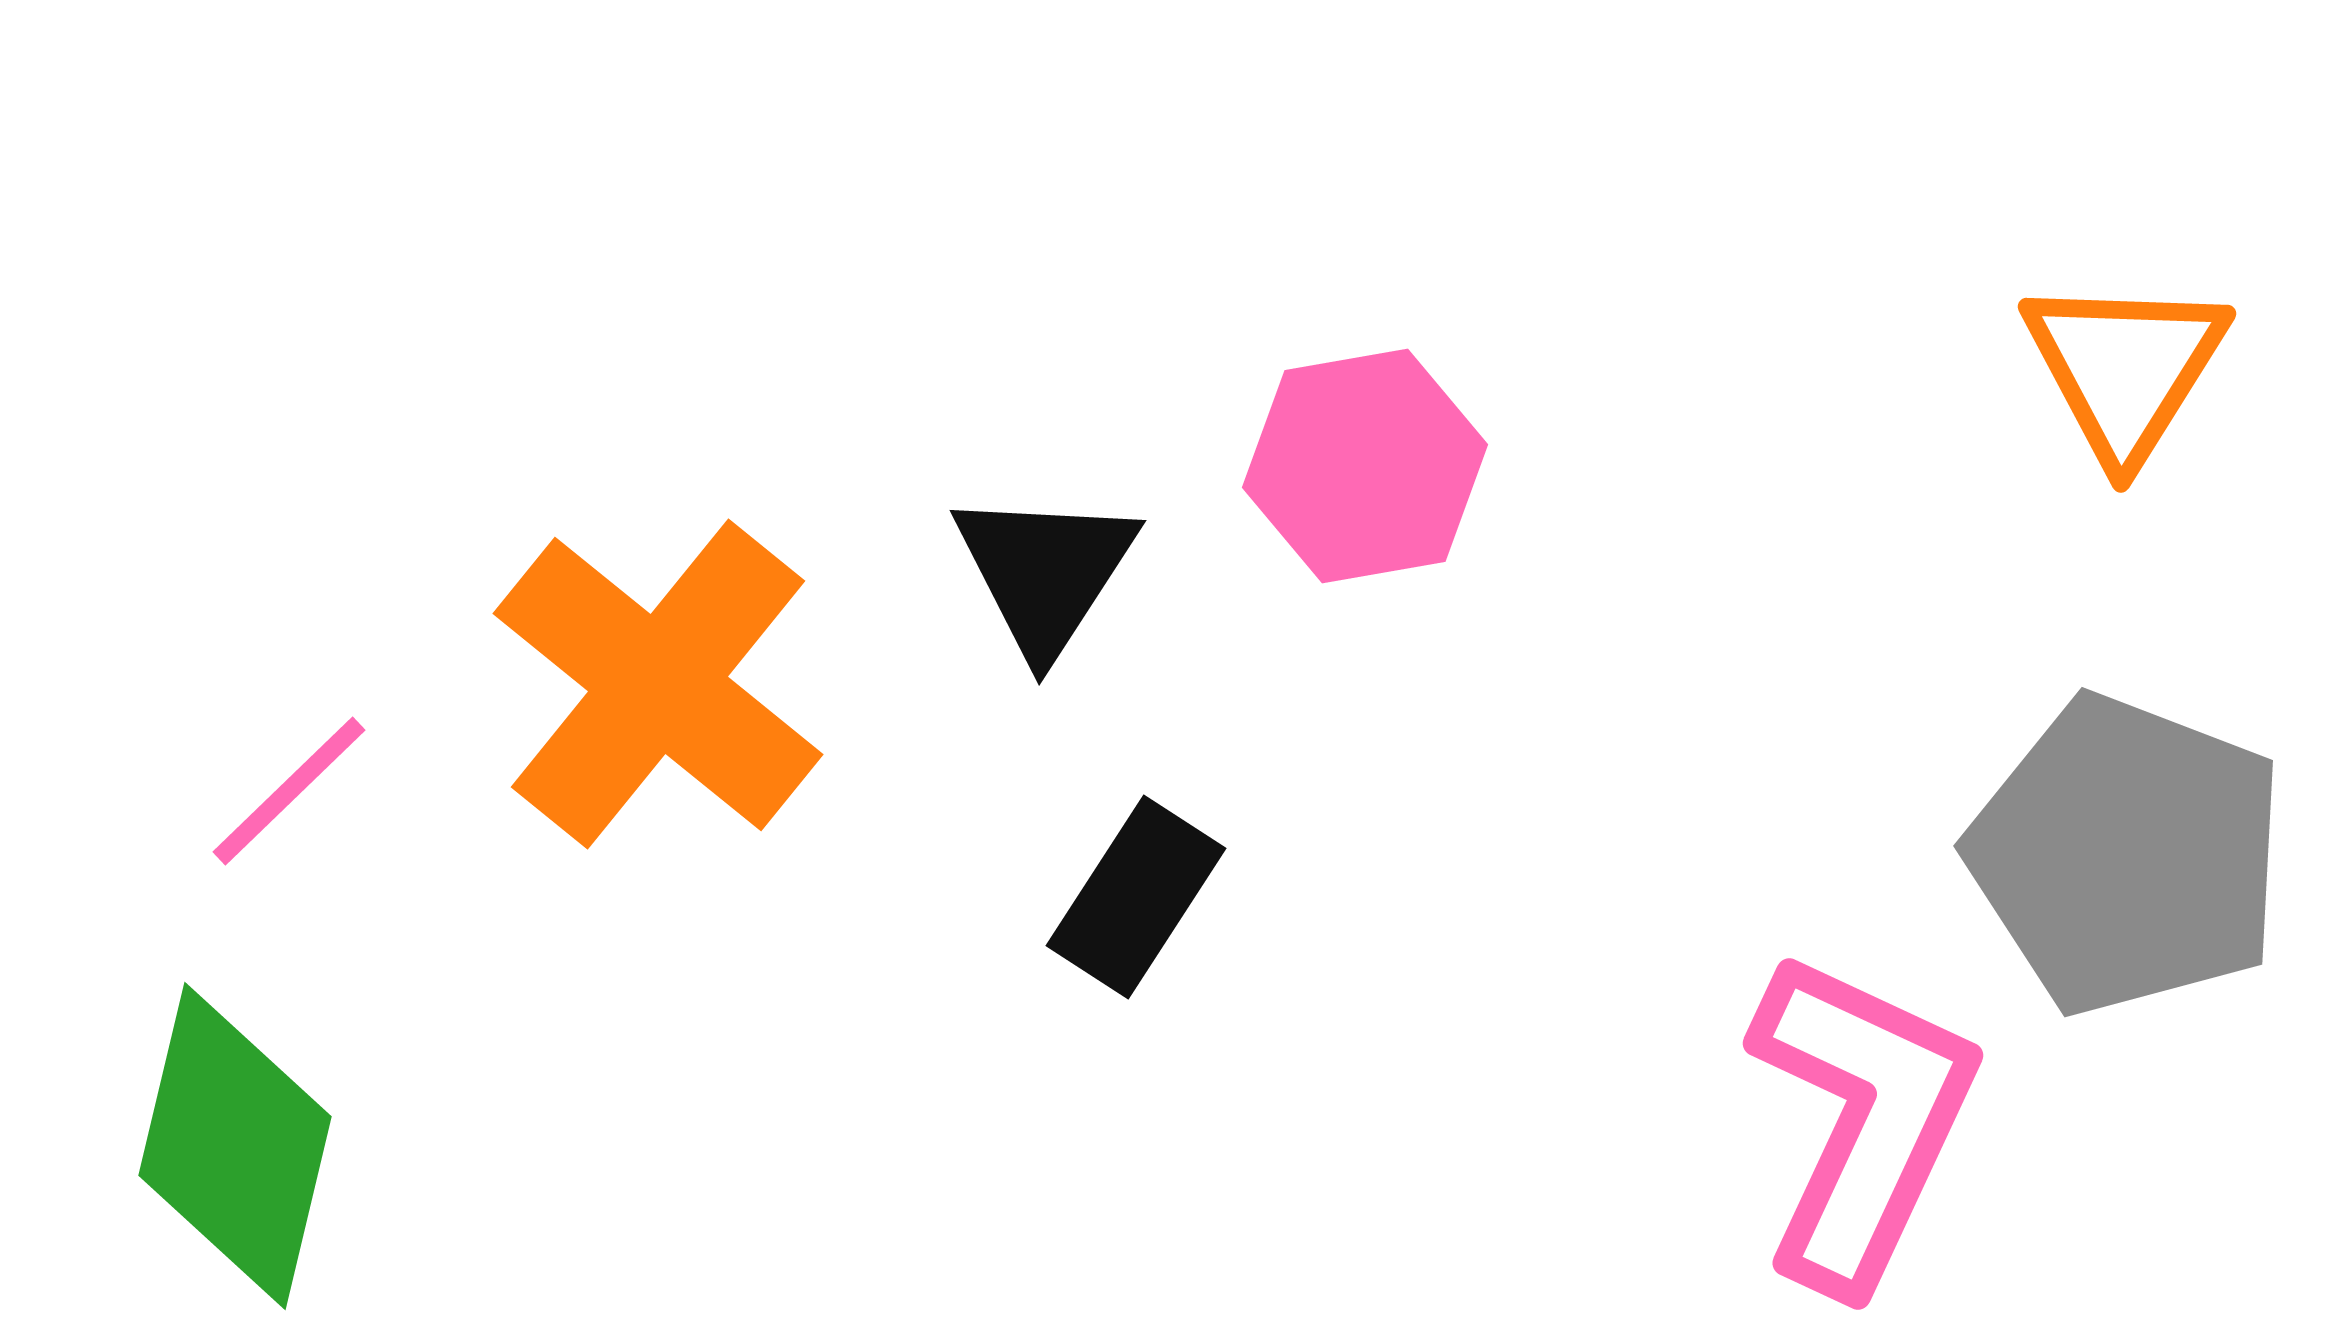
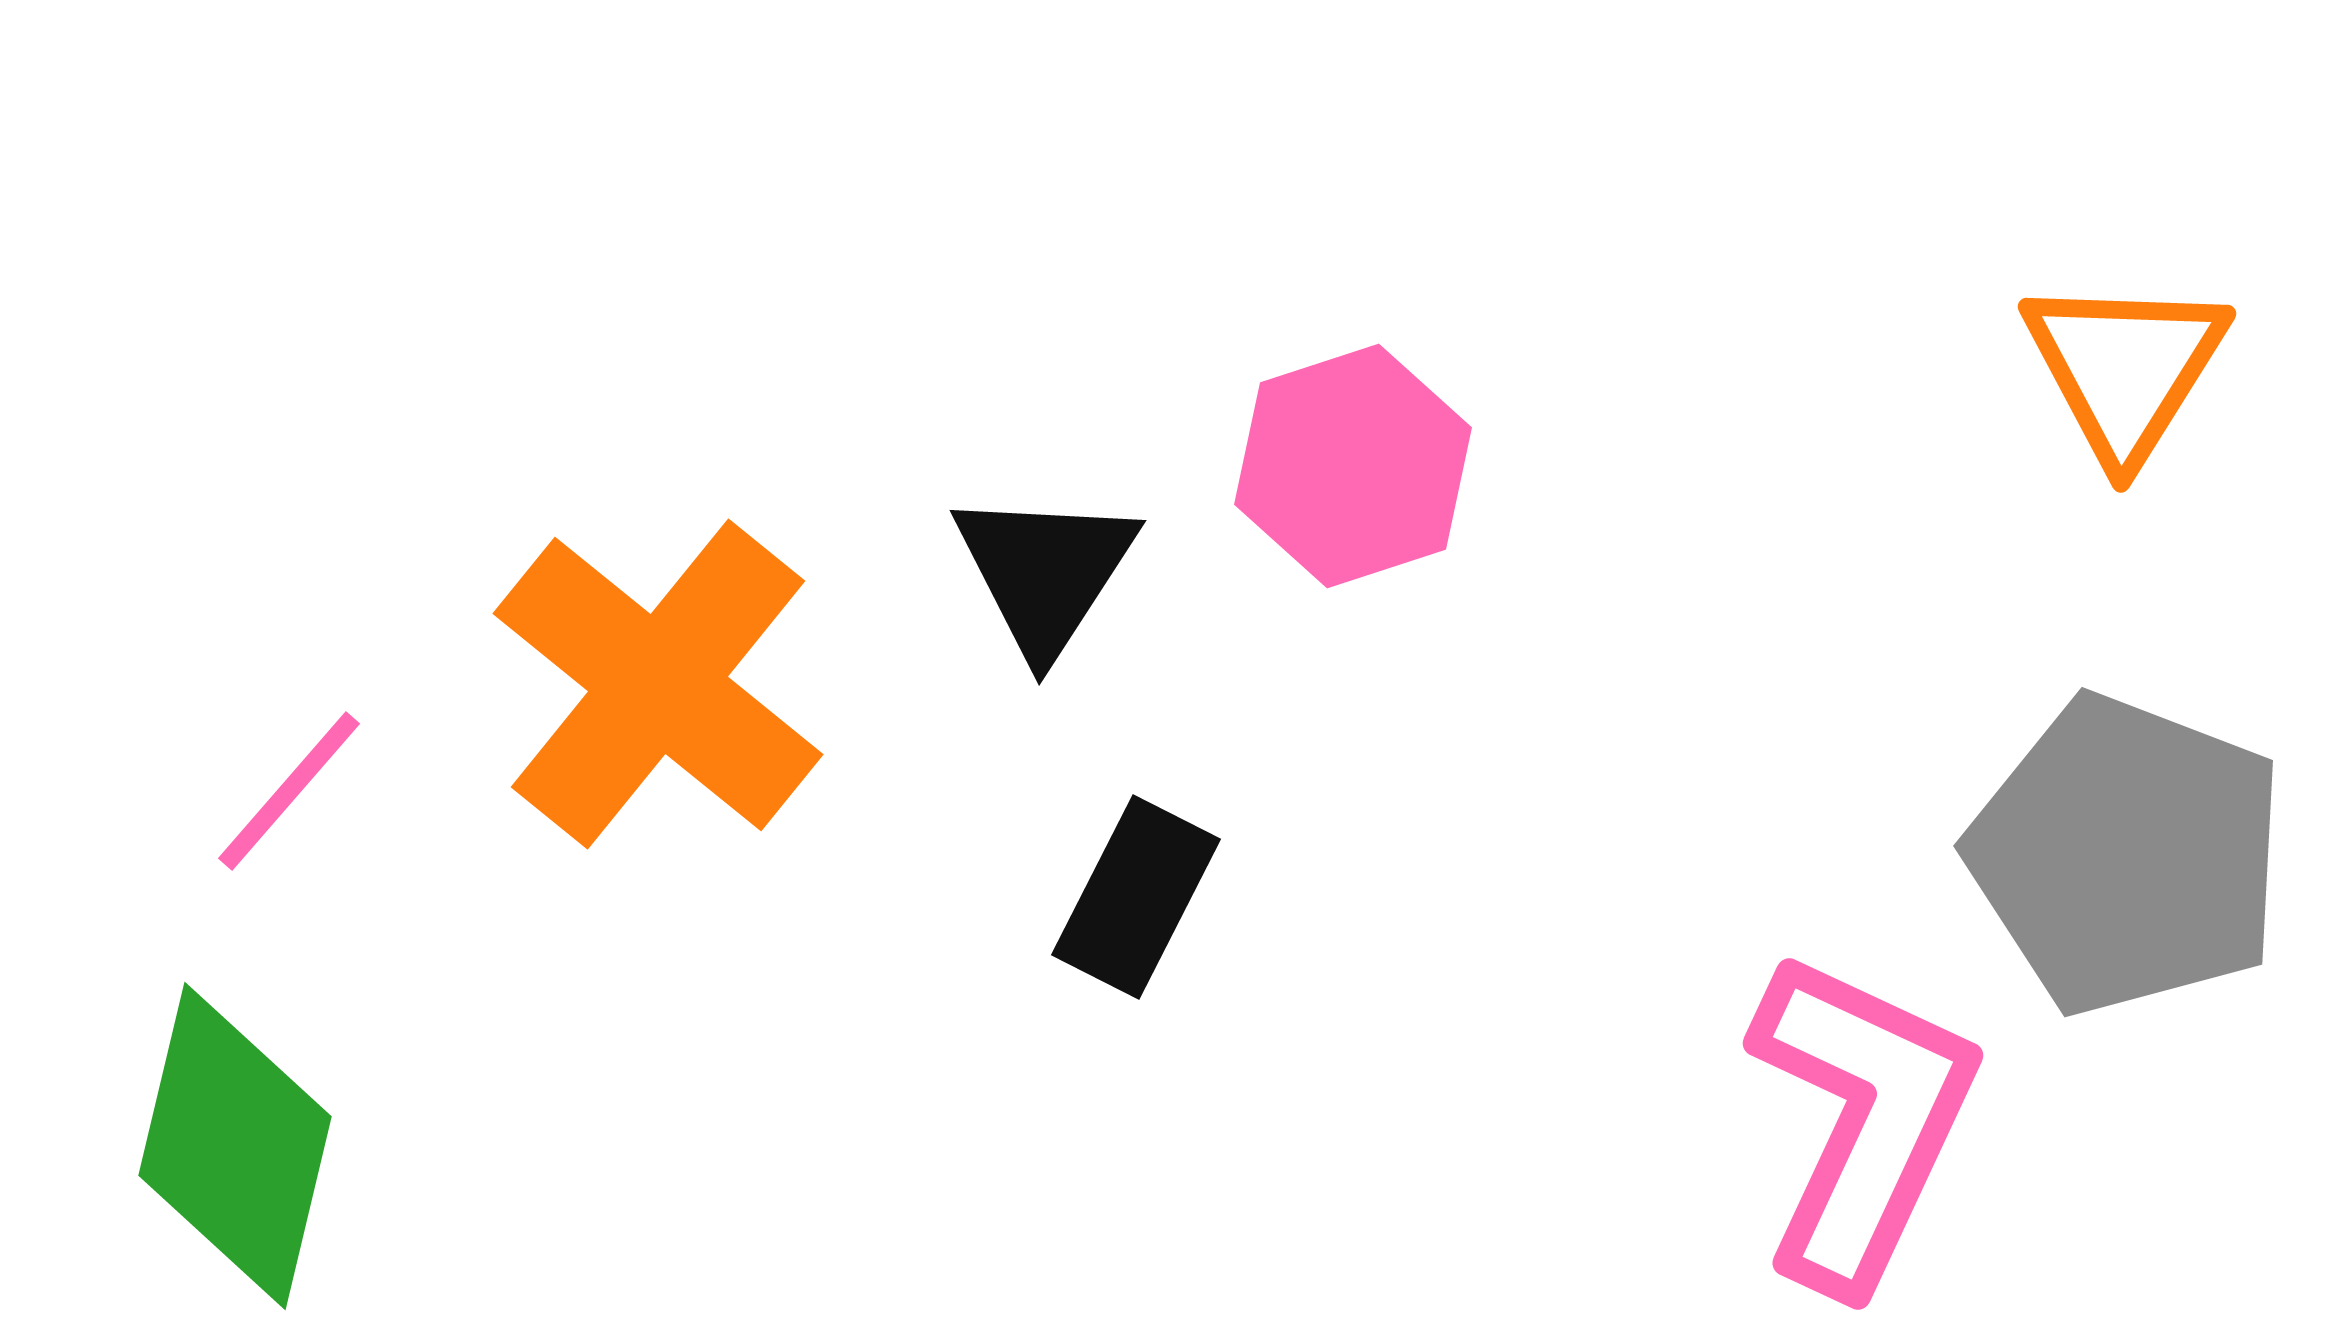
pink hexagon: moved 12 px left; rotated 8 degrees counterclockwise
pink line: rotated 5 degrees counterclockwise
black rectangle: rotated 6 degrees counterclockwise
